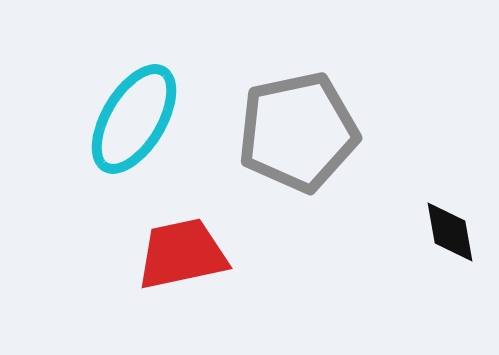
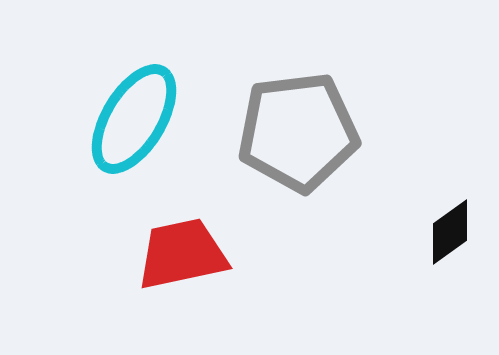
gray pentagon: rotated 5 degrees clockwise
black diamond: rotated 64 degrees clockwise
